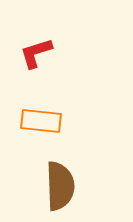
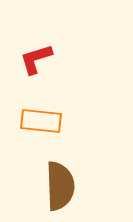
red L-shape: moved 6 px down
